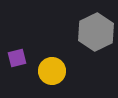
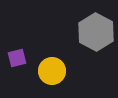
gray hexagon: rotated 6 degrees counterclockwise
